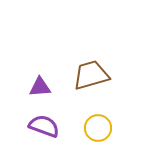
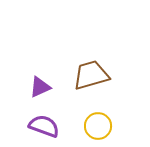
purple triangle: rotated 20 degrees counterclockwise
yellow circle: moved 2 px up
